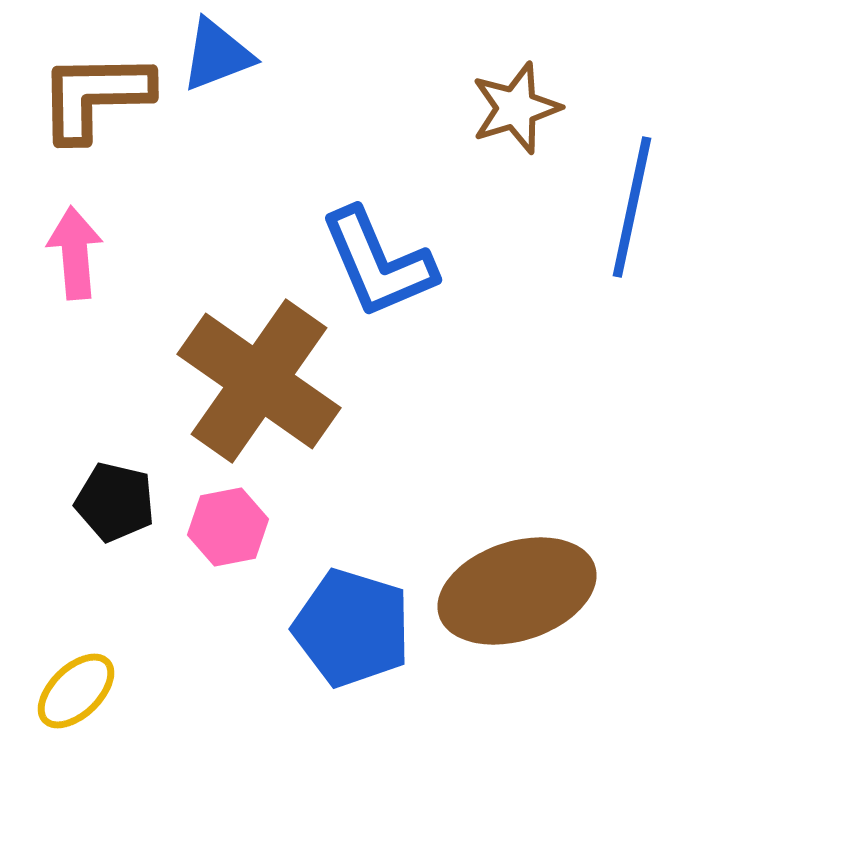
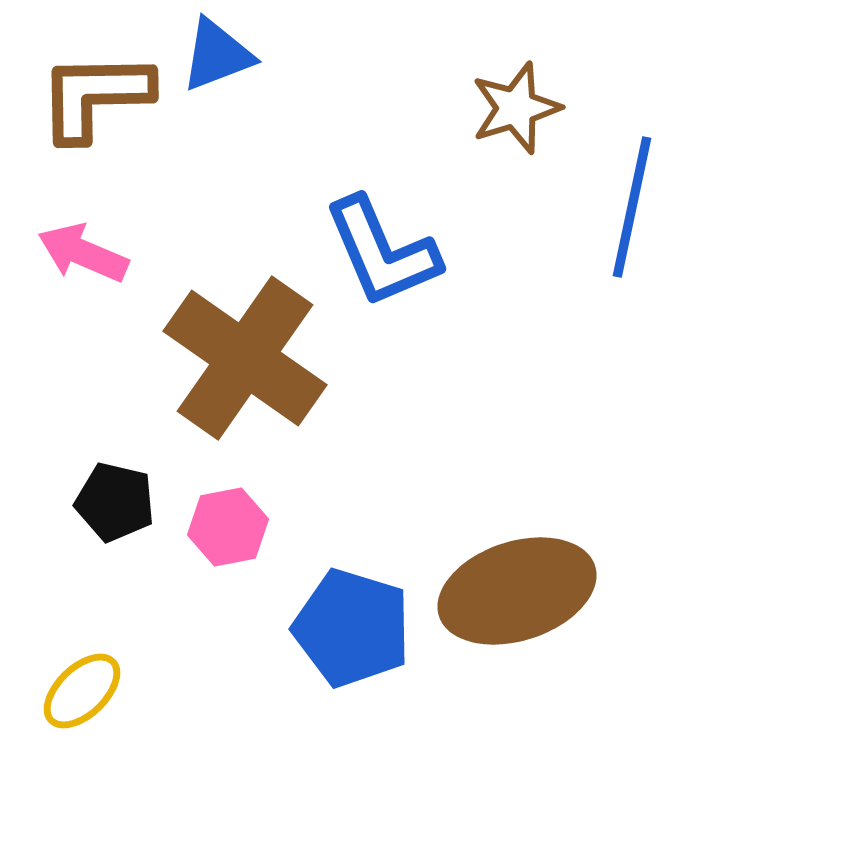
pink arrow: moved 8 px right; rotated 62 degrees counterclockwise
blue L-shape: moved 4 px right, 11 px up
brown cross: moved 14 px left, 23 px up
yellow ellipse: moved 6 px right
